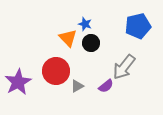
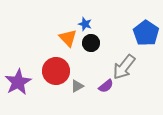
blue pentagon: moved 8 px right, 7 px down; rotated 25 degrees counterclockwise
